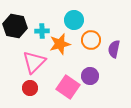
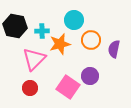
pink triangle: moved 3 px up
